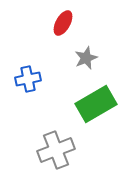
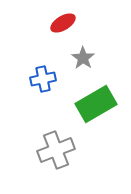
red ellipse: rotated 30 degrees clockwise
gray star: moved 3 px left; rotated 15 degrees counterclockwise
blue cross: moved 15 px right
